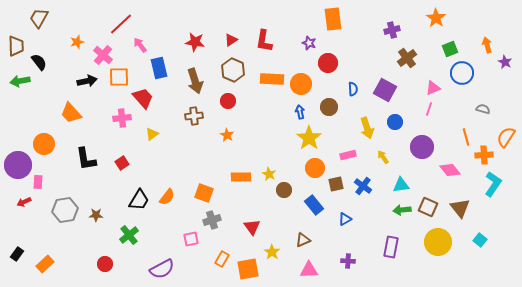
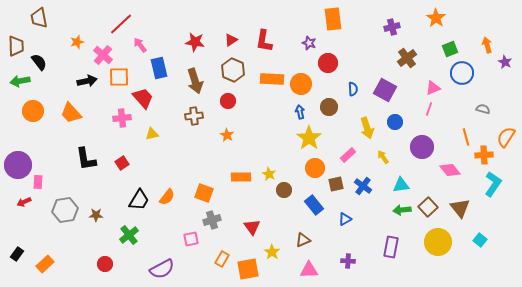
brown trapezoid at (39, 18): rotated 40 degrees counterclockwise
purple cross at (392, 30): moved 3 px up
yellow triangle at (152, 134): rotated 24 degrees clockwise
orange circle at (44, 144): moved 11 px left, 33 px up
pink rectangle at (348, 155): rotated 28 degrees counterclockwise
brown square at (428, 207): rotated 24 degrees clockwise
